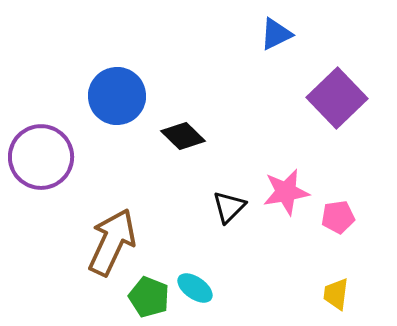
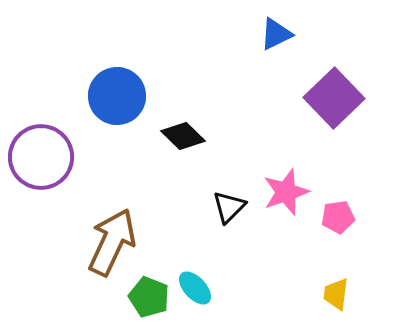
purple square: moved 3 px left
pink star: rotated 9 degrees counterclockwise
cyan ellipse: rotated 12 degrees clockwise
